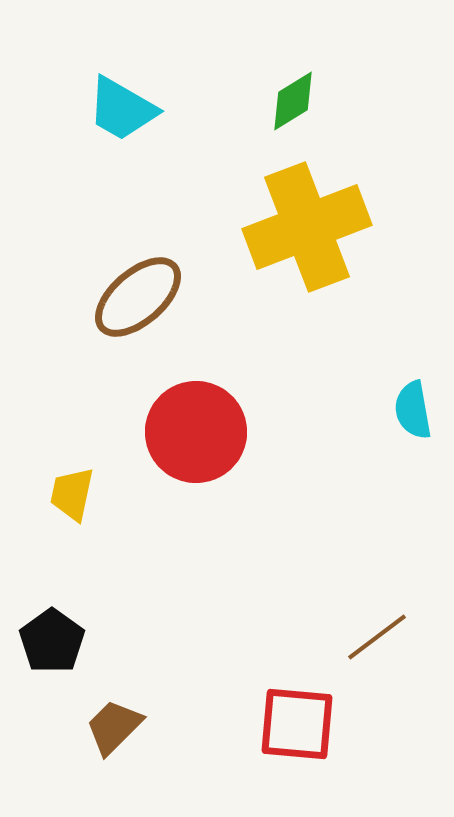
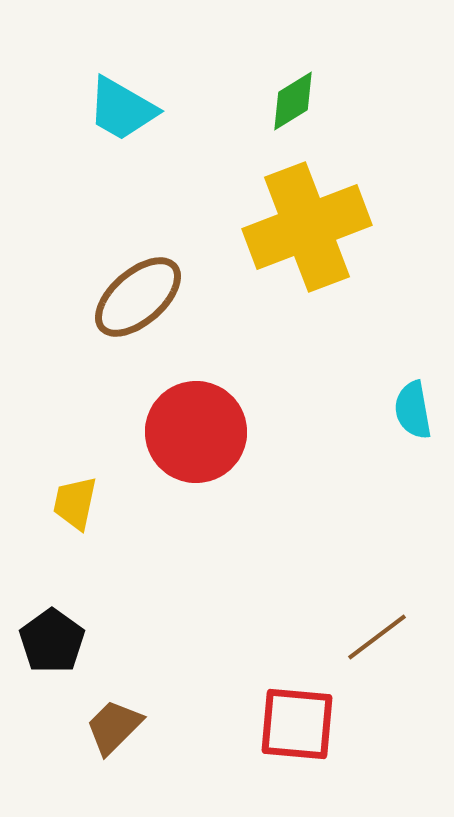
yellow trapezoid: moved 3 px right, 9 px down
